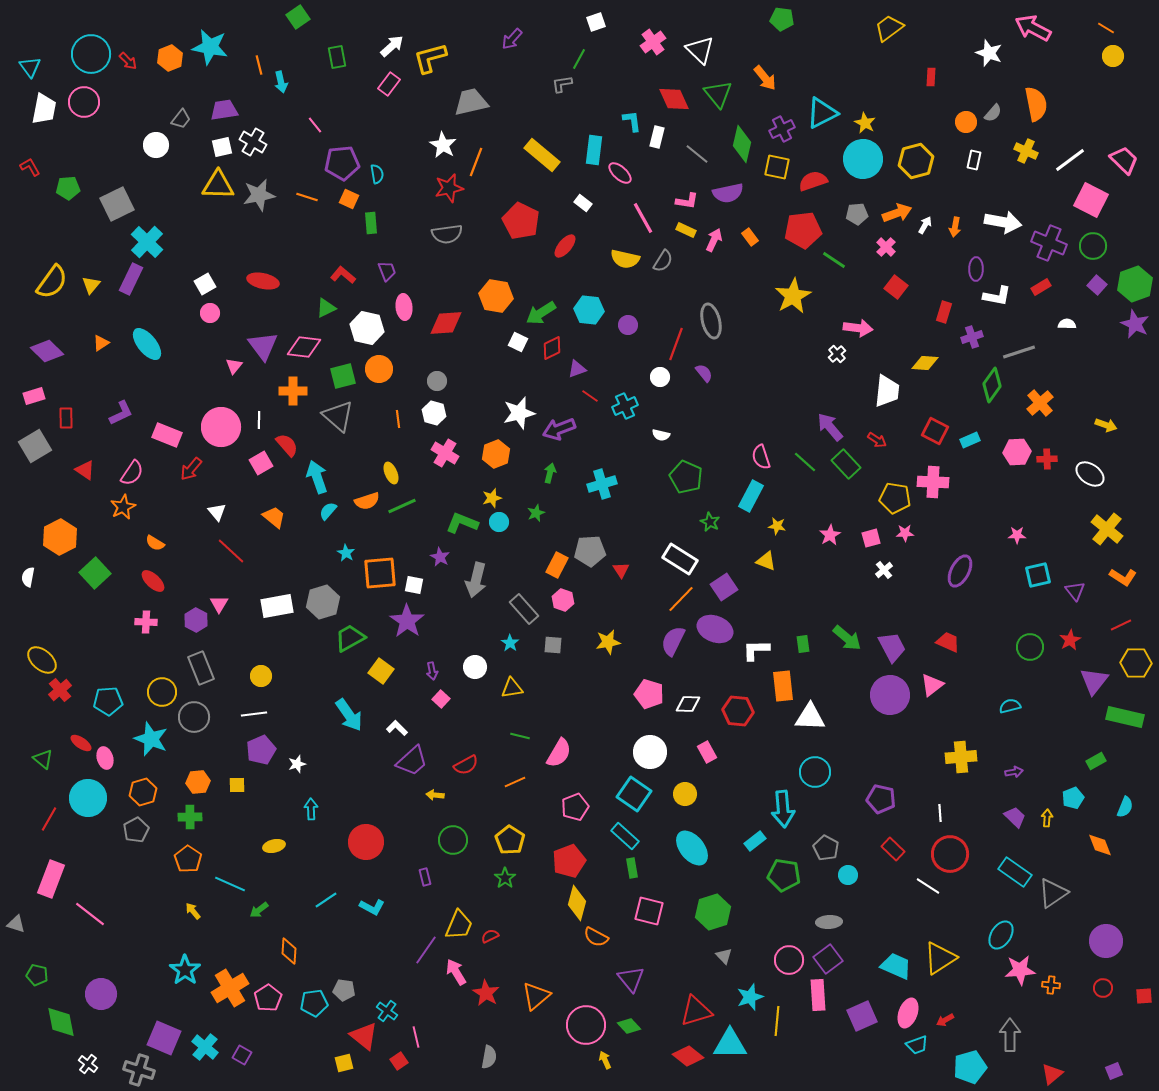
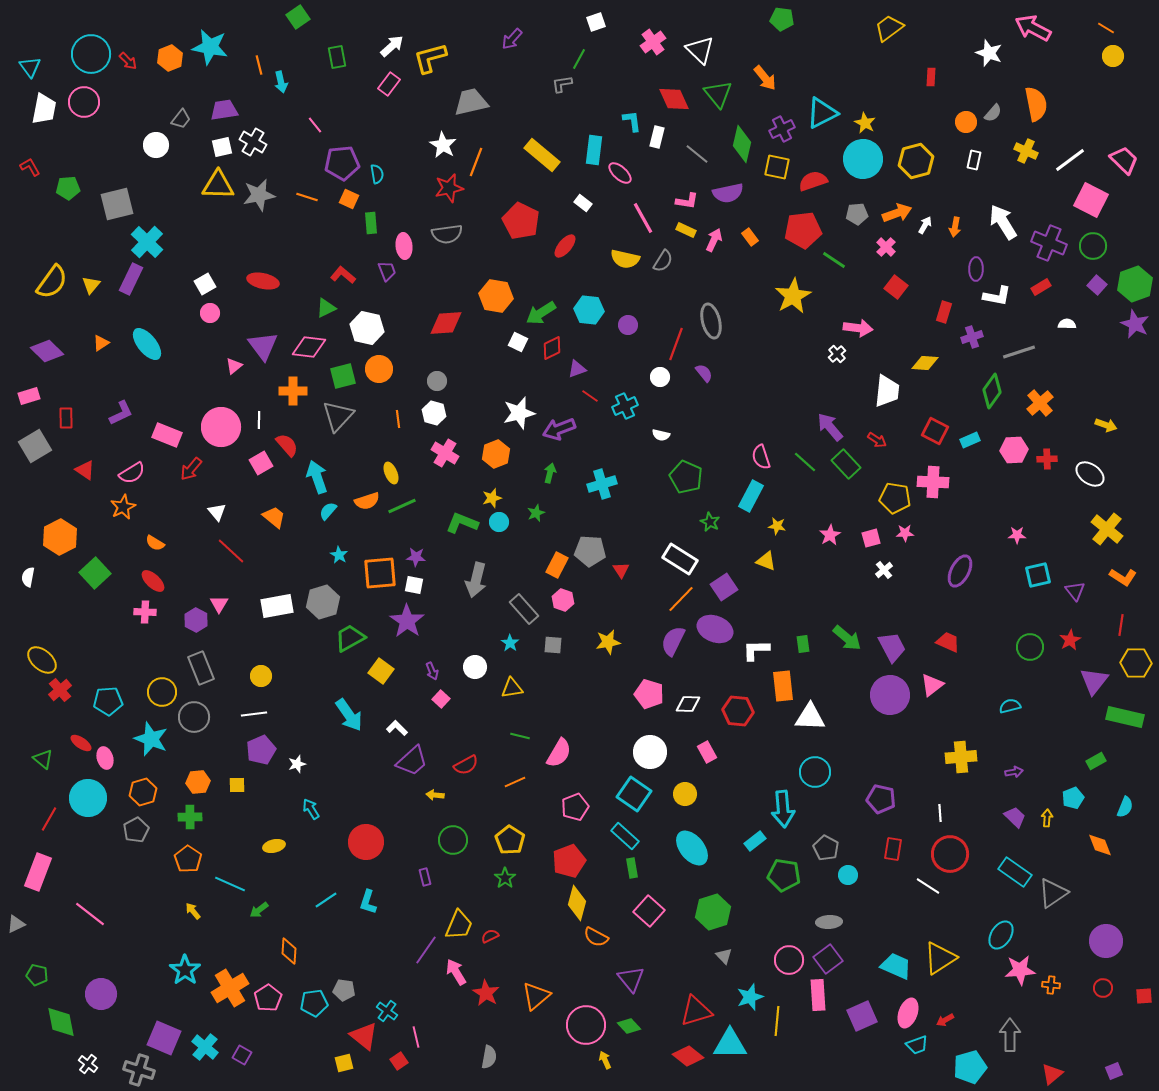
gray square at (117, 204): rotated 12 degrees clockwise
white arrow at (1003, 222): rotated 132 degrees counterclockwise
pink ellipse at (404, 307): moved 61 px up
pink diamond at (304, 347): moved 5 px right
pink triangle at (234, 366): rotated 12 degrees clockwise
green diamond at (992, 385): moved 6 px down
pink rectangle at (34, 396): moved 5 px left
gray triangle at (338, 416): rotated 32 degrees clockwise
pink hexagon at (1017, 452): moved 3 px left, 2 px up
pink semicircle at (132, 473): rotated 24 degrees clockwise
gray pentagon at (590, 551): rotated 8 degrees clockwise
cyan star at (346, 553): moved 7 px left, 2 px down
purple star at (440, 557): moved 24 px left; rotated 24 degrees counterclockwise
pink cross at (146, 622): moved 1 px left, 10 px up
red line at (1121, 625): rotated 55 degrees counterclockwise
purple arrow at (432, 671): rotated 12 degrees counterclockwise
cyan arrow at (311, 809): rotated 30 degrees counterclockwise
red rectangle at (893, 849): rotated 55 degrees clockwise
pink rectangle at (51, 879): moved 13 px left, 7 px up
cyan L-shape at (372, 907): moved 4 px left, 5 px up; rotated 80 degrees clockwise
pink square at (649, 911): rotated 28 degrees clockwise
gray triangle at (16, 924): rotated 42 degrees counterclockwise
